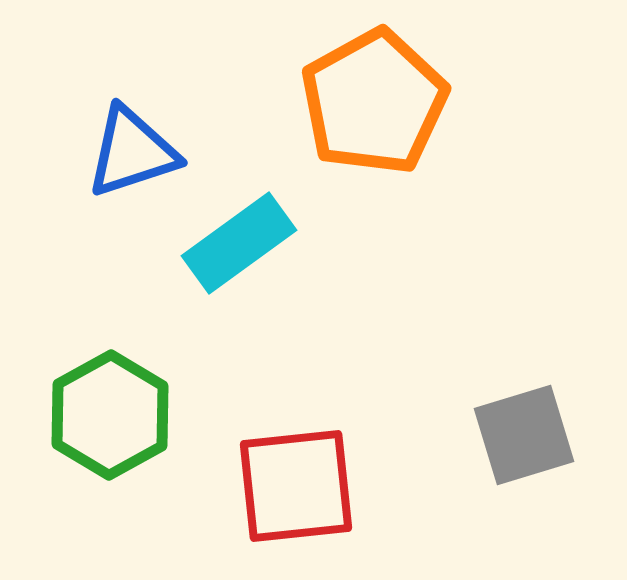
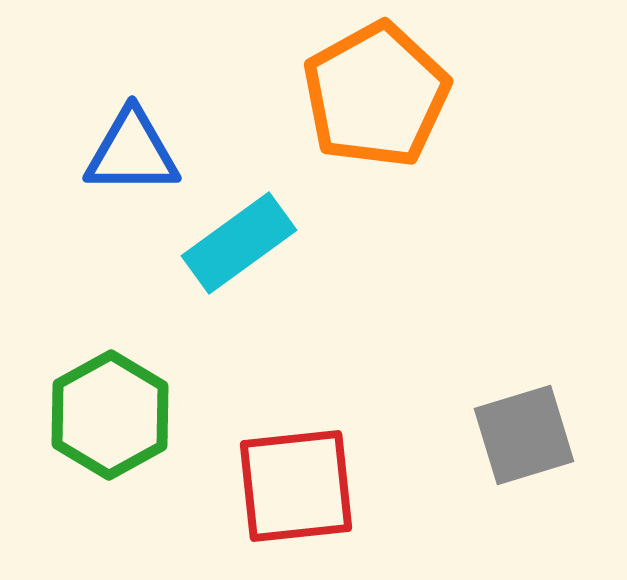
orange pentagon: moved 2 px right, 7 px up
blue triangle: rotated 18 degrees clockwise
